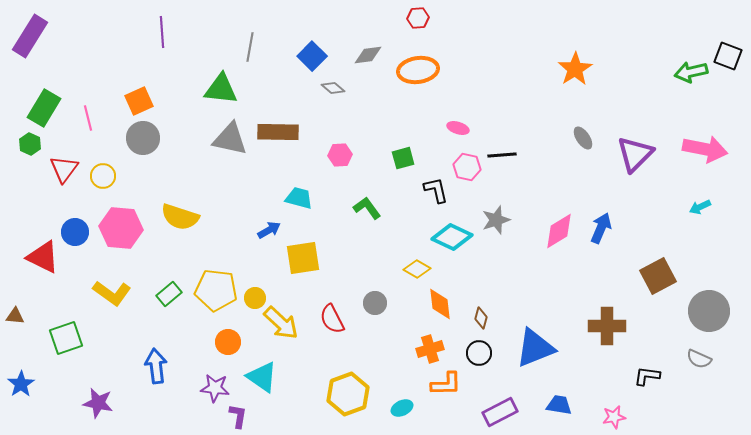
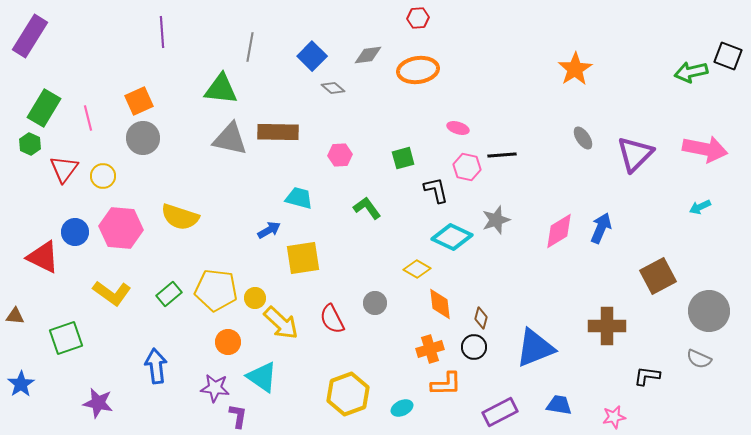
black circle at (479, 353): moved 5 px left, 6 px up
